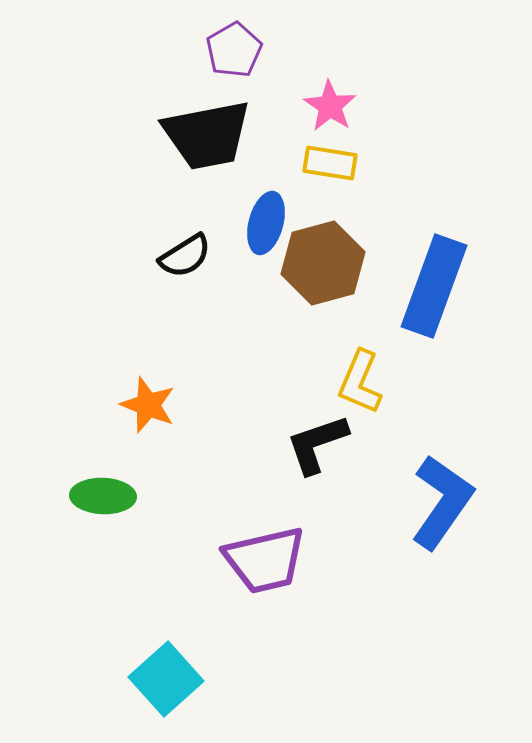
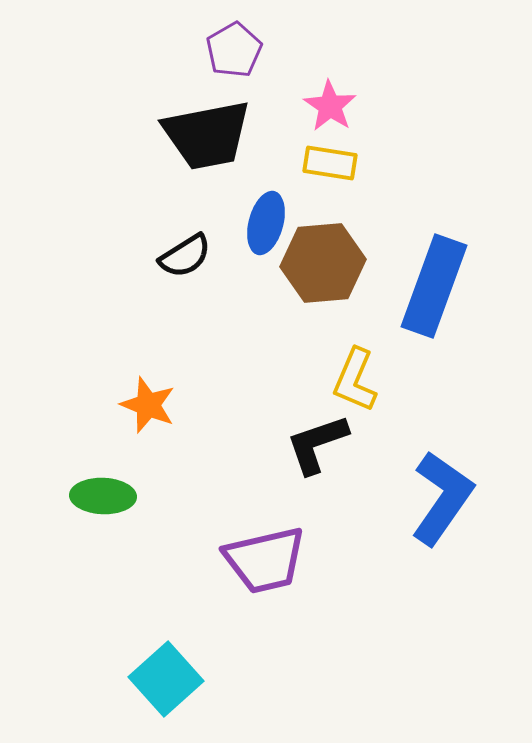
brown hexagon: rotated 10 degrees clockwise
yellow L-shape: moved 5 px left, 2 px up
blue L-shape: moved 4 px up
